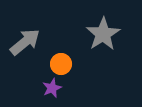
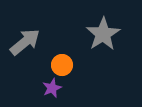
orange circle: moved 1 px right, 1 px down
